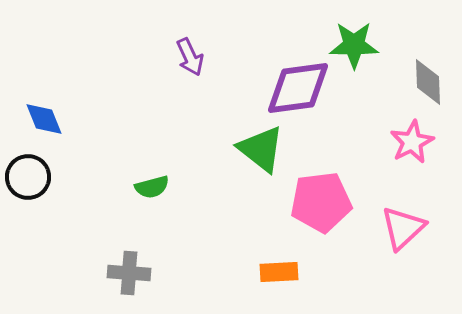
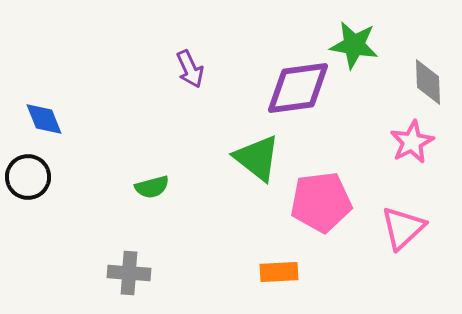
green star: rotated 9 degrees clockwise
purple arrow: moved 12 px down
green triangle: moved 4 px left, 9 px down
